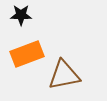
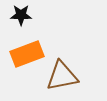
brown triangle: moved 2 px left, 1 px down
